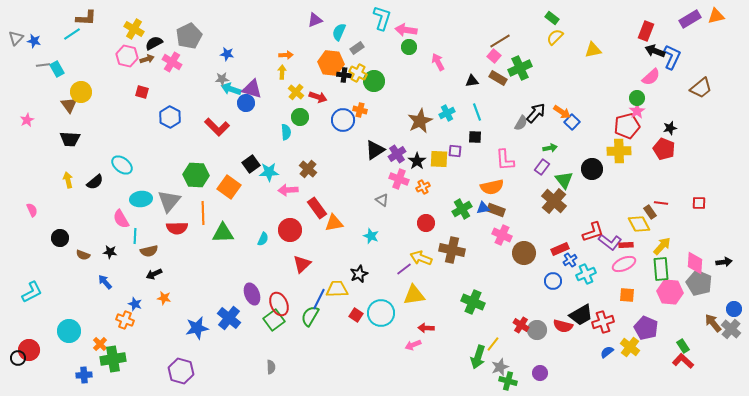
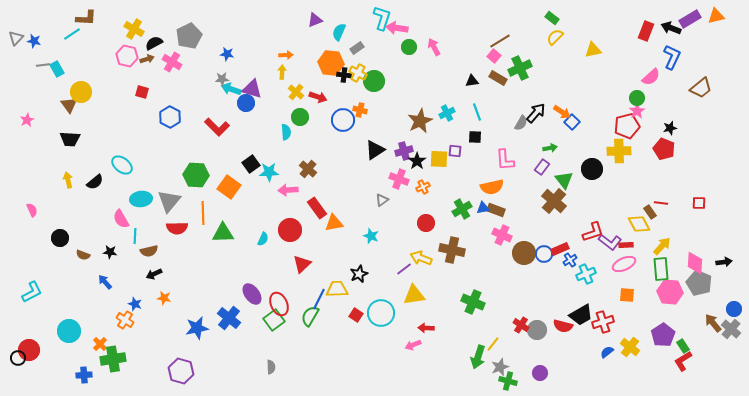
pink arrow at (406, 30): moved 9 px left, 2 px up
black arrow at (655, 51): moved 16 px right, 23 px up
pink arrow at (438, 62): moved 4 px left, 15 px up
purple cross at (397, 154): moved 7 px right, 3 px up; rotated 18 degrees clockwise
gray triangle at (382, 200): rotated 48 degrees clockwise
blue circle at (553, 281): moved 9 px left, 27 px up
purple ellipse at (252, 294): rotated 15 degrees counterclockwise
orange cross at (125, 320): rotated 12 degrees clockwise
purple pentagon at (646, 328): moved 17 px right, 7 px down; rotated 15 degrees clockwise
red L-shape at (683, 361): rotated 75 degrees counterclockwise
